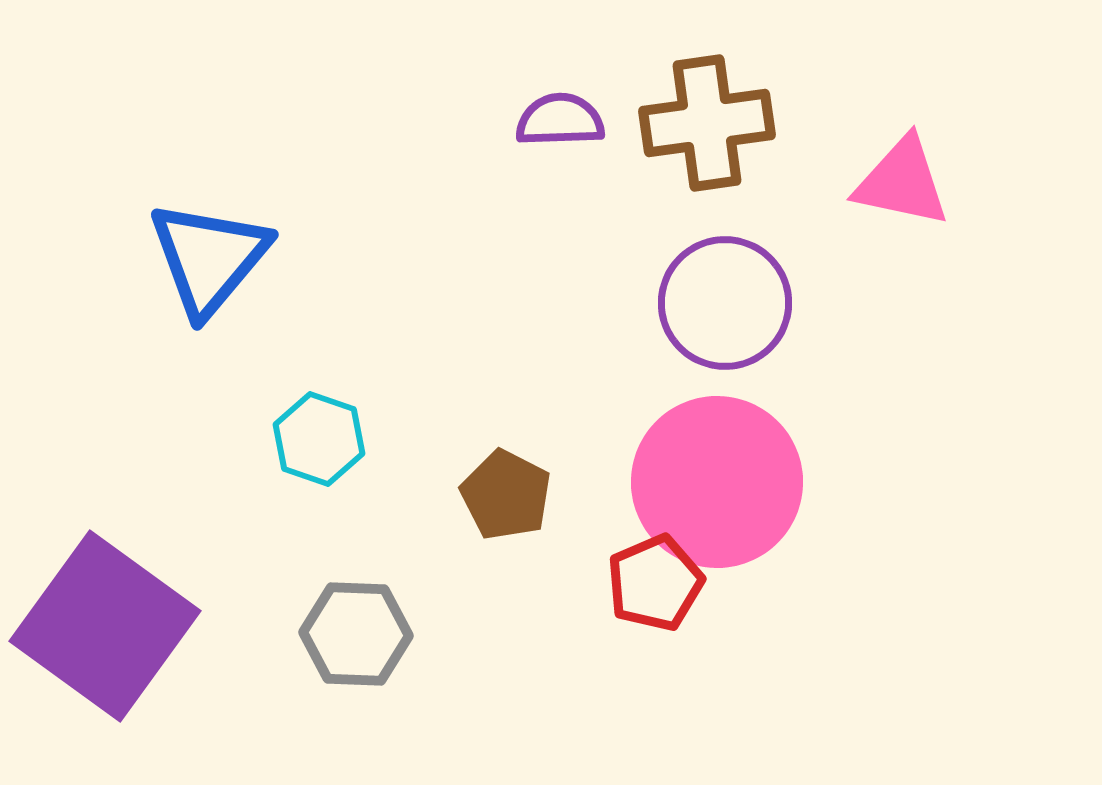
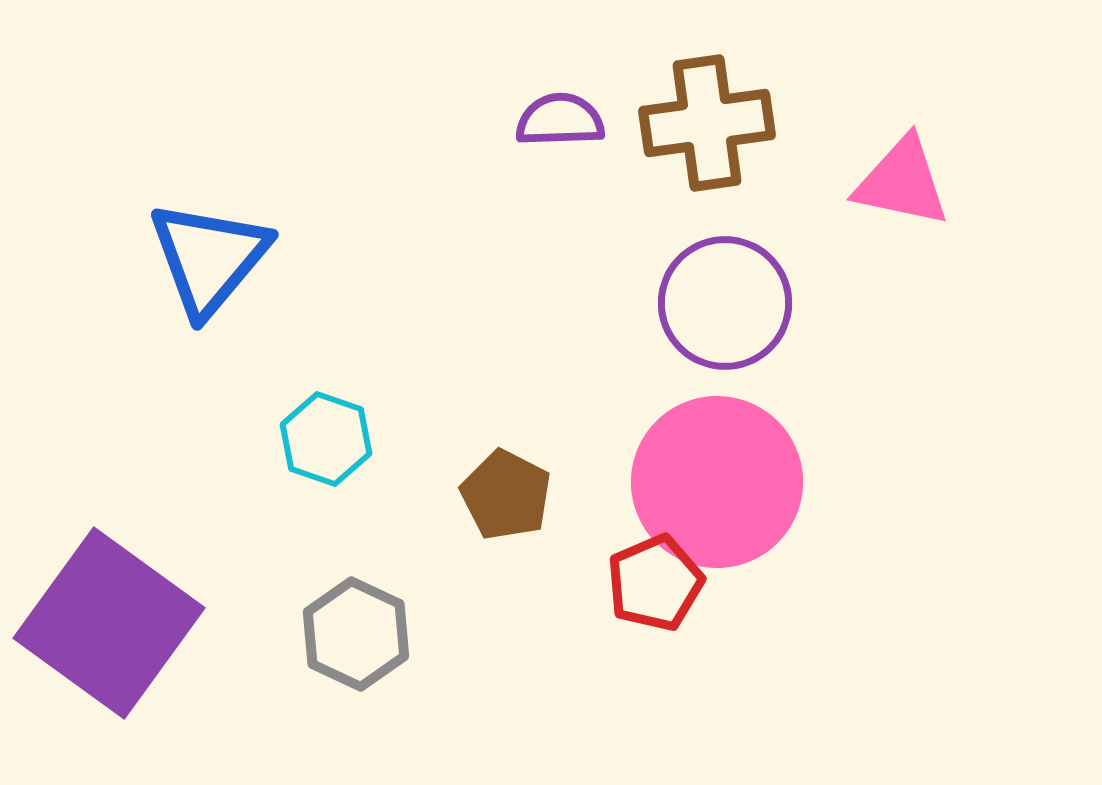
cyan hexagon: moved 7 px right
purple square: moved 4 px right, 3 px up
gray hexagon: rotated 23 degrees clockwise
